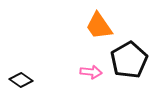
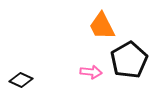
orange trapezoid: moved 3 px right; rotated 8 degrees clockwise
black diamond: rotated 10 degrees counterclockwise
